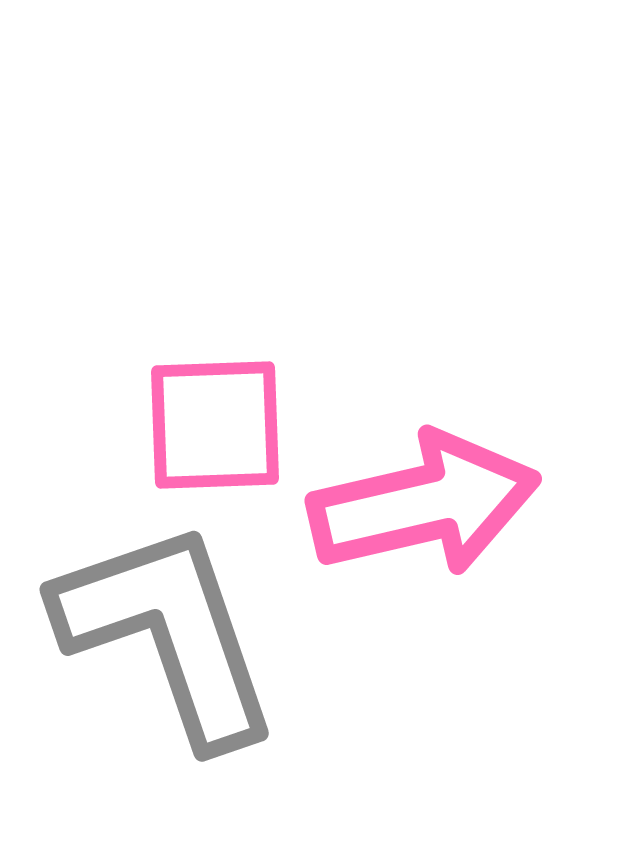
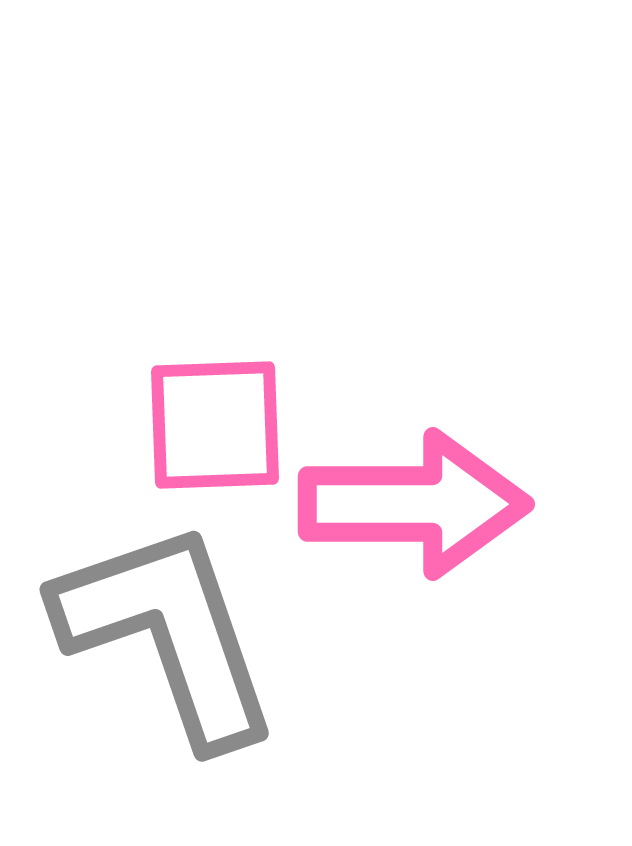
pink arrow: moved 10 px left; rotated 13 degrees clockwise
